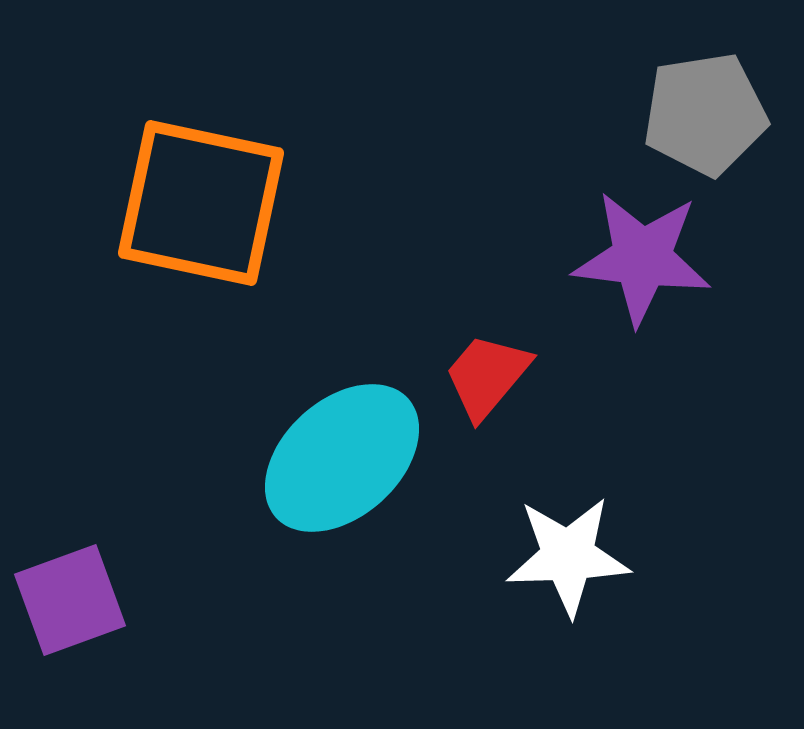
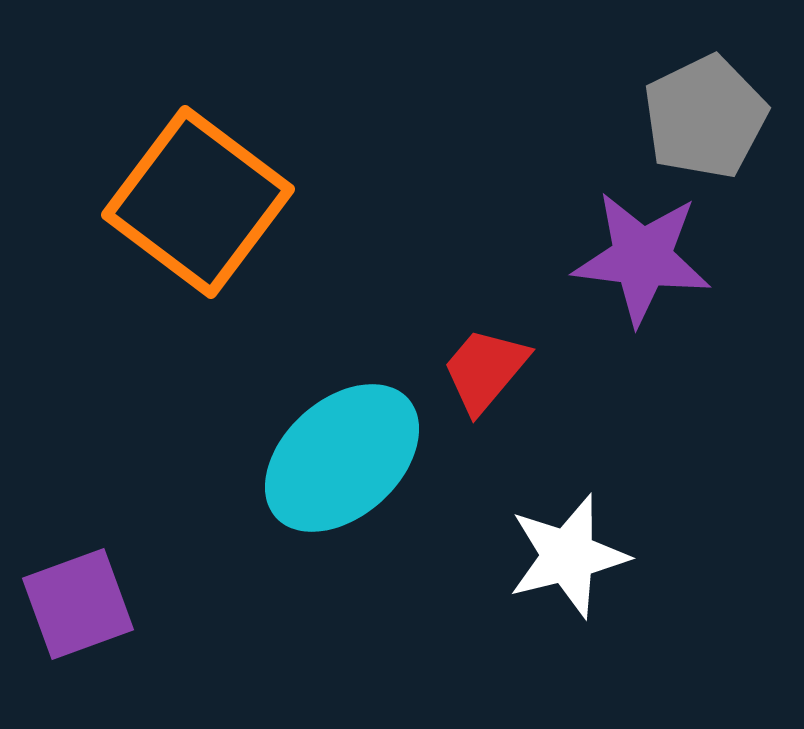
gray pentagon: moved 3 px down; rotated 17 degrees counterclockwise
orange square: moved 3 px left, 1 px up; rotated 25 degrees clockwise
red trapezoid: moved 2 px left, 6 px up
white star: rotated 12 degrees counterclockwise
purple square: moved 8 px right, 4 px down
